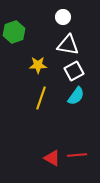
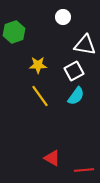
white triangle: moved 17 px right
yellow line: moved 1 px left, 2 px up; rotated 55 degrees counterclockwise
red line: moved 7 px right, 15 px down
